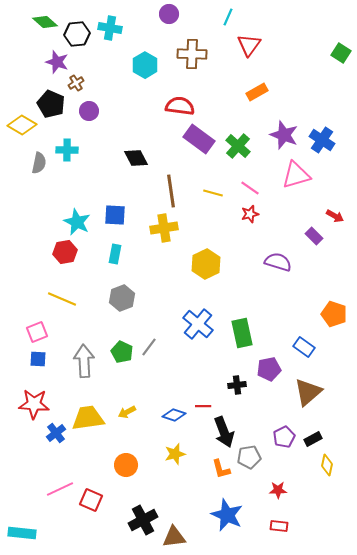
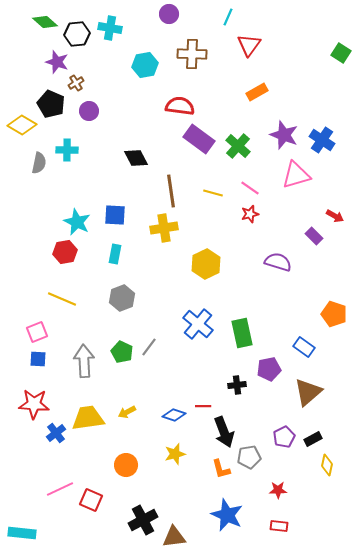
cyan hexagon at (145, 65): rotated 20 degrees clockwise
